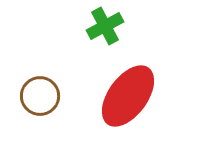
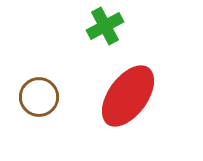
brown circle: moved 1 px left, 1 px down
